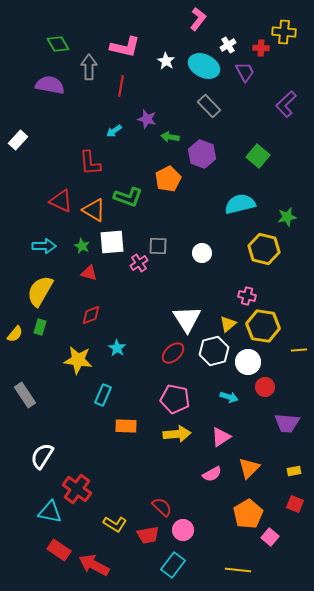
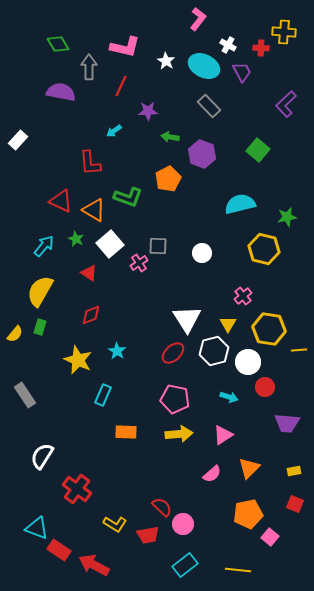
white cross at (228, 45): rotated 28 degrees counterclockwise
purple trapezoid at (245, 72): moved 3 px left
purple semicircle at (50, 85): moved 11 px right, 7 px down
red line at (121, 86): rotated 15 degrees clockwise
purple star at (147, 119): moved 1 px right, 8 px up; rotated 18 degrees counterclockwise
green square at (258, 156): moved 6 px up
white square at (112, 242): moved 2 px left, 2 px down; rotated 36 degrees counterclockwise
cyan arrow at (44, 246): rotated 50 degrees counterclockwise
green star at (82, 246): moved 6 px left, 7 px up
red triangle at (89, 273): rotated 18 degrees clockwise
pink cross at (247, 296): moved 4 px left; rotated 36 degrees clockwise
yellow triangle at (228, 324): rotated 18 degrees counterclockwise
yellow hexagon at (263, 326): moved 6 px right, 3 px down
cyan star at (117, 348): moved 3 px down
yellow star at (78, 360): rotated 16 degrees clockwise
orange rectangle at (126, 426): moved 6 px down
yellow arrow at (177, 434): moved 2 px right
pink triangle at (221, 437): moved 2 px right, 2 px up
pink semicircle at (212, 474): rotated 12 degrees counterclockwise
cyan triangle at (50, 512): moved 13 px left, 16 px down; rotated 10 degrees clockwise
orange pentagon at (248, 514): rotated 20 degrees clockwise
pink circle at (183, 530): moved 6 px up
cyan rectangle at (173, 565): moved 12 px right; rotated 15 degrees clockwise
